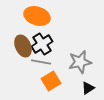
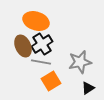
orange ellipse: moved 1 px left, 5 px down
